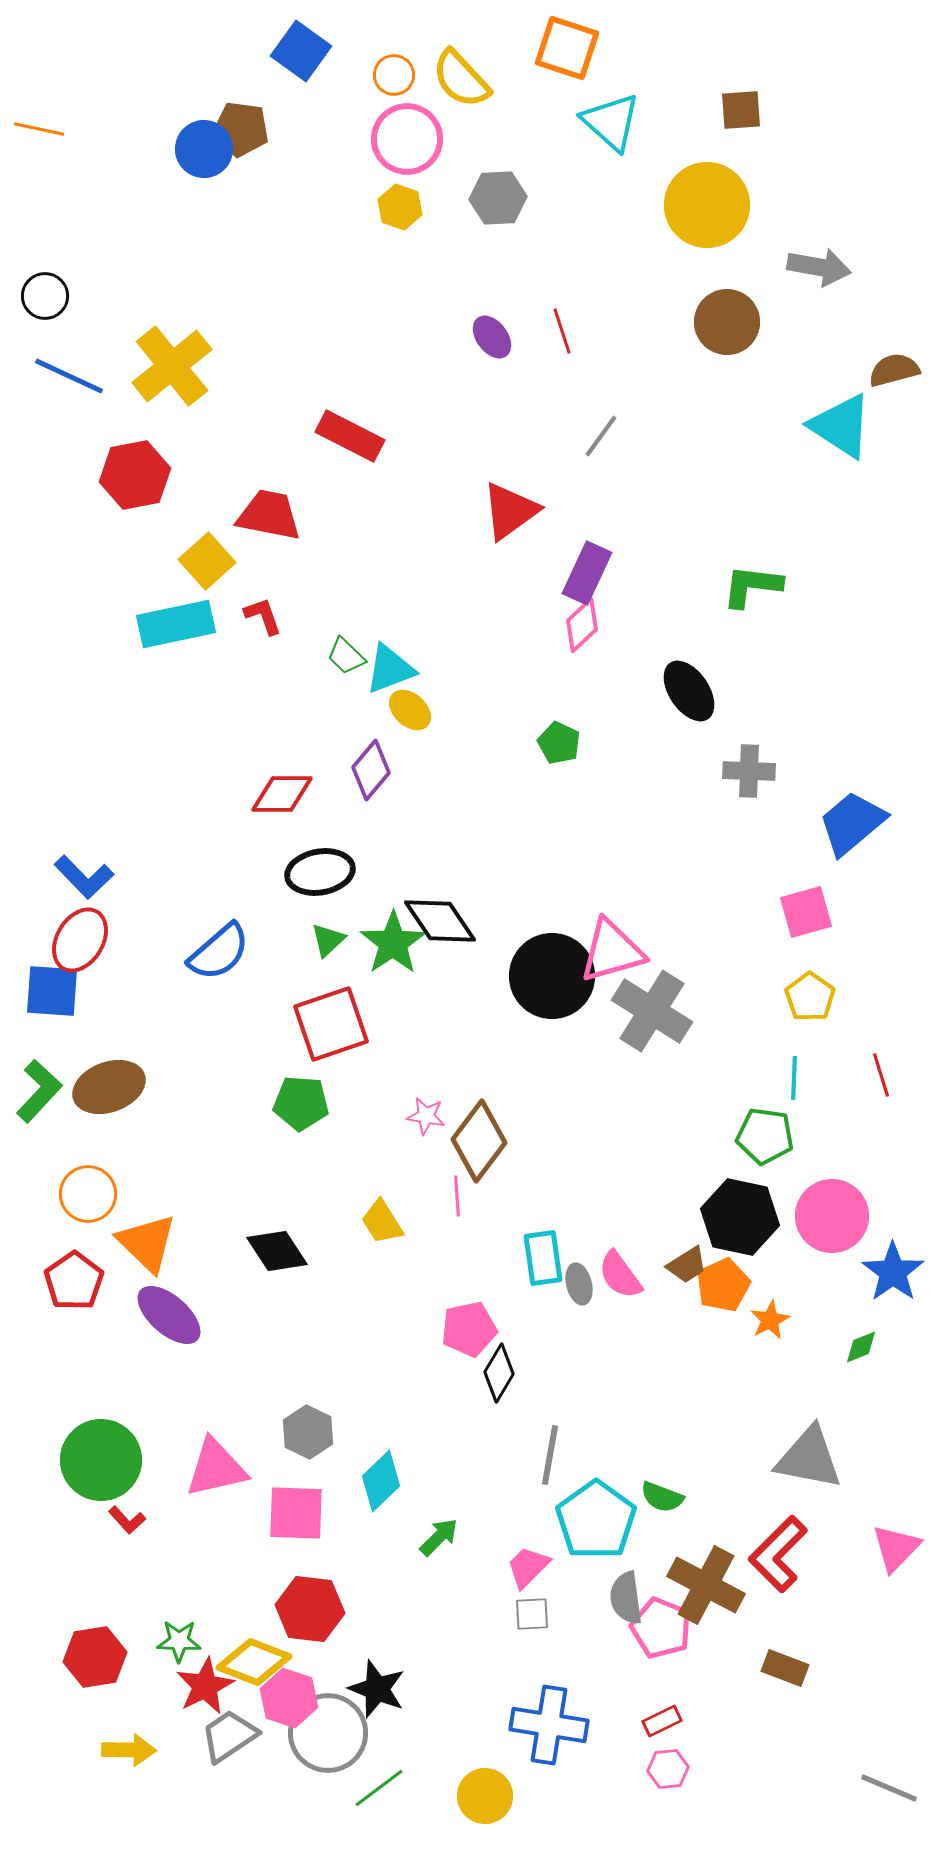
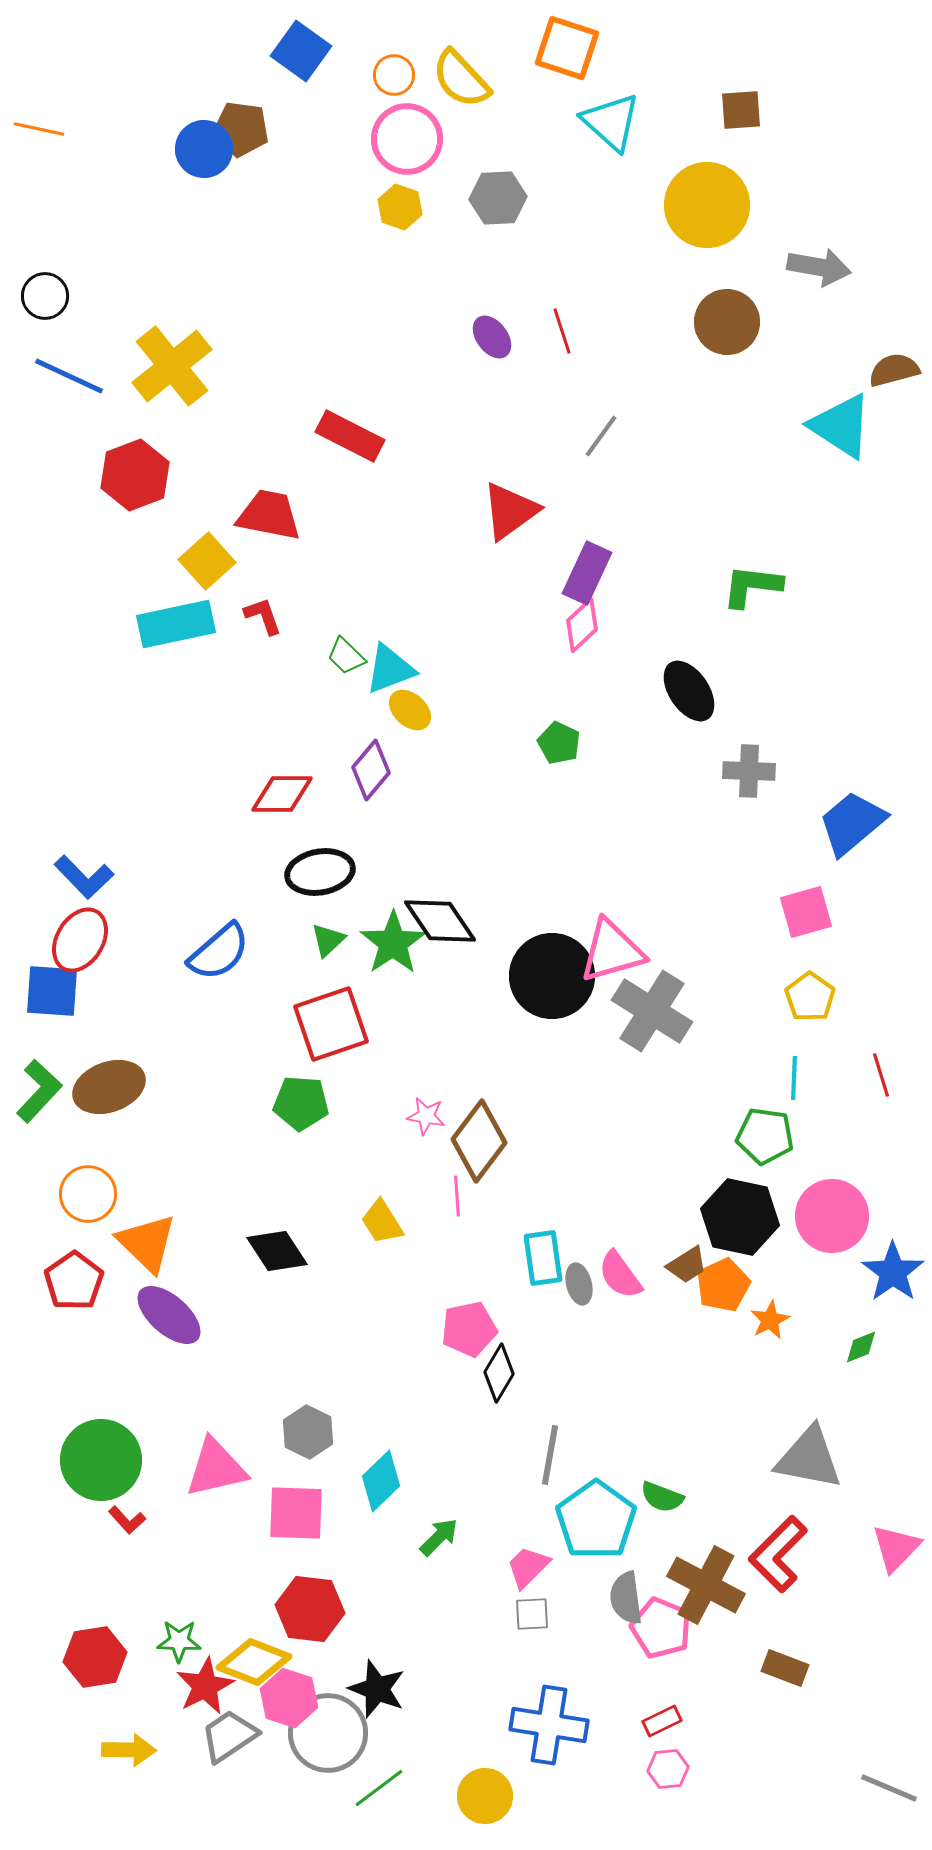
red hexagon at (135, 475): rotated 10 degrees counterclockwise
